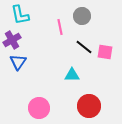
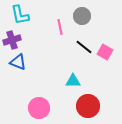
purple cross: rotated 12 degrees clockwise
pink square: rotated 21 degrees clockwise
blue triangle: rotated 42 degrees counterclockwise
cyan triangle: moved 1 px right, 6 px down
red circle: moved 1 px left
